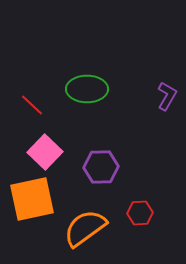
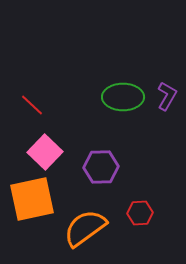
green ellipse: moved 36 px right, 8 px down
